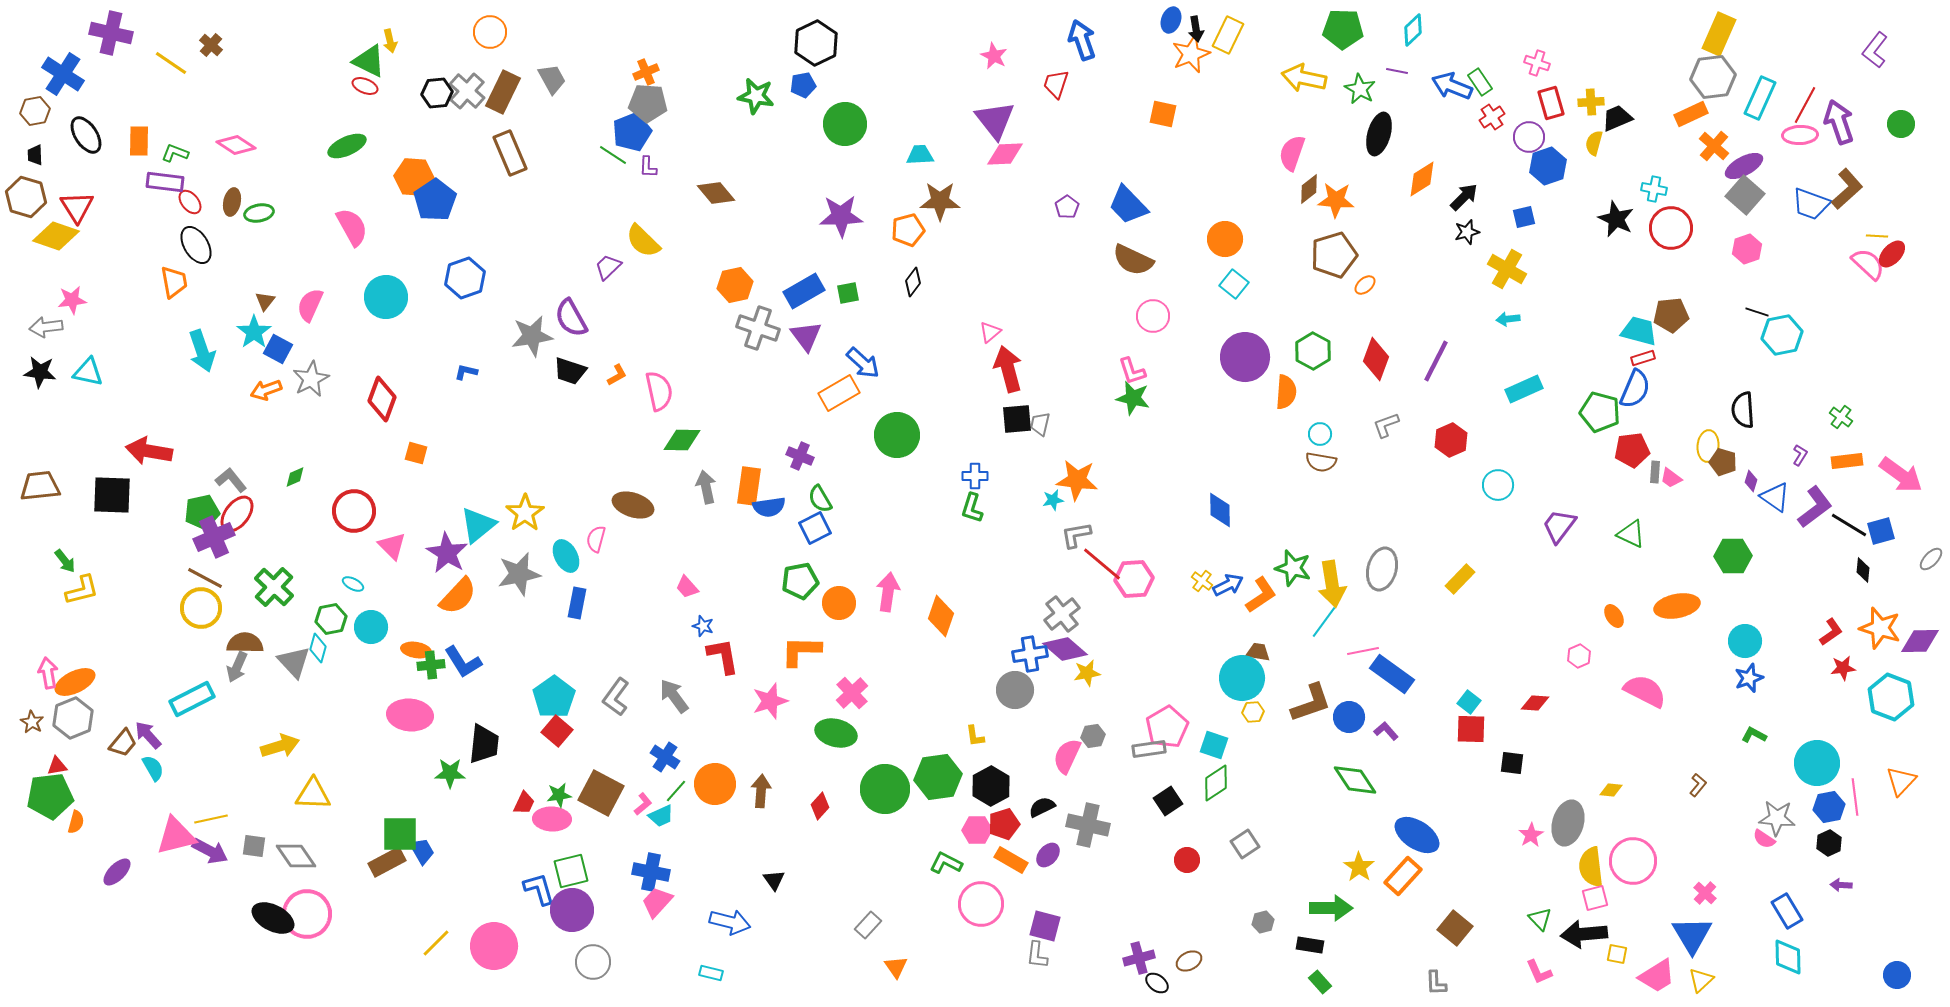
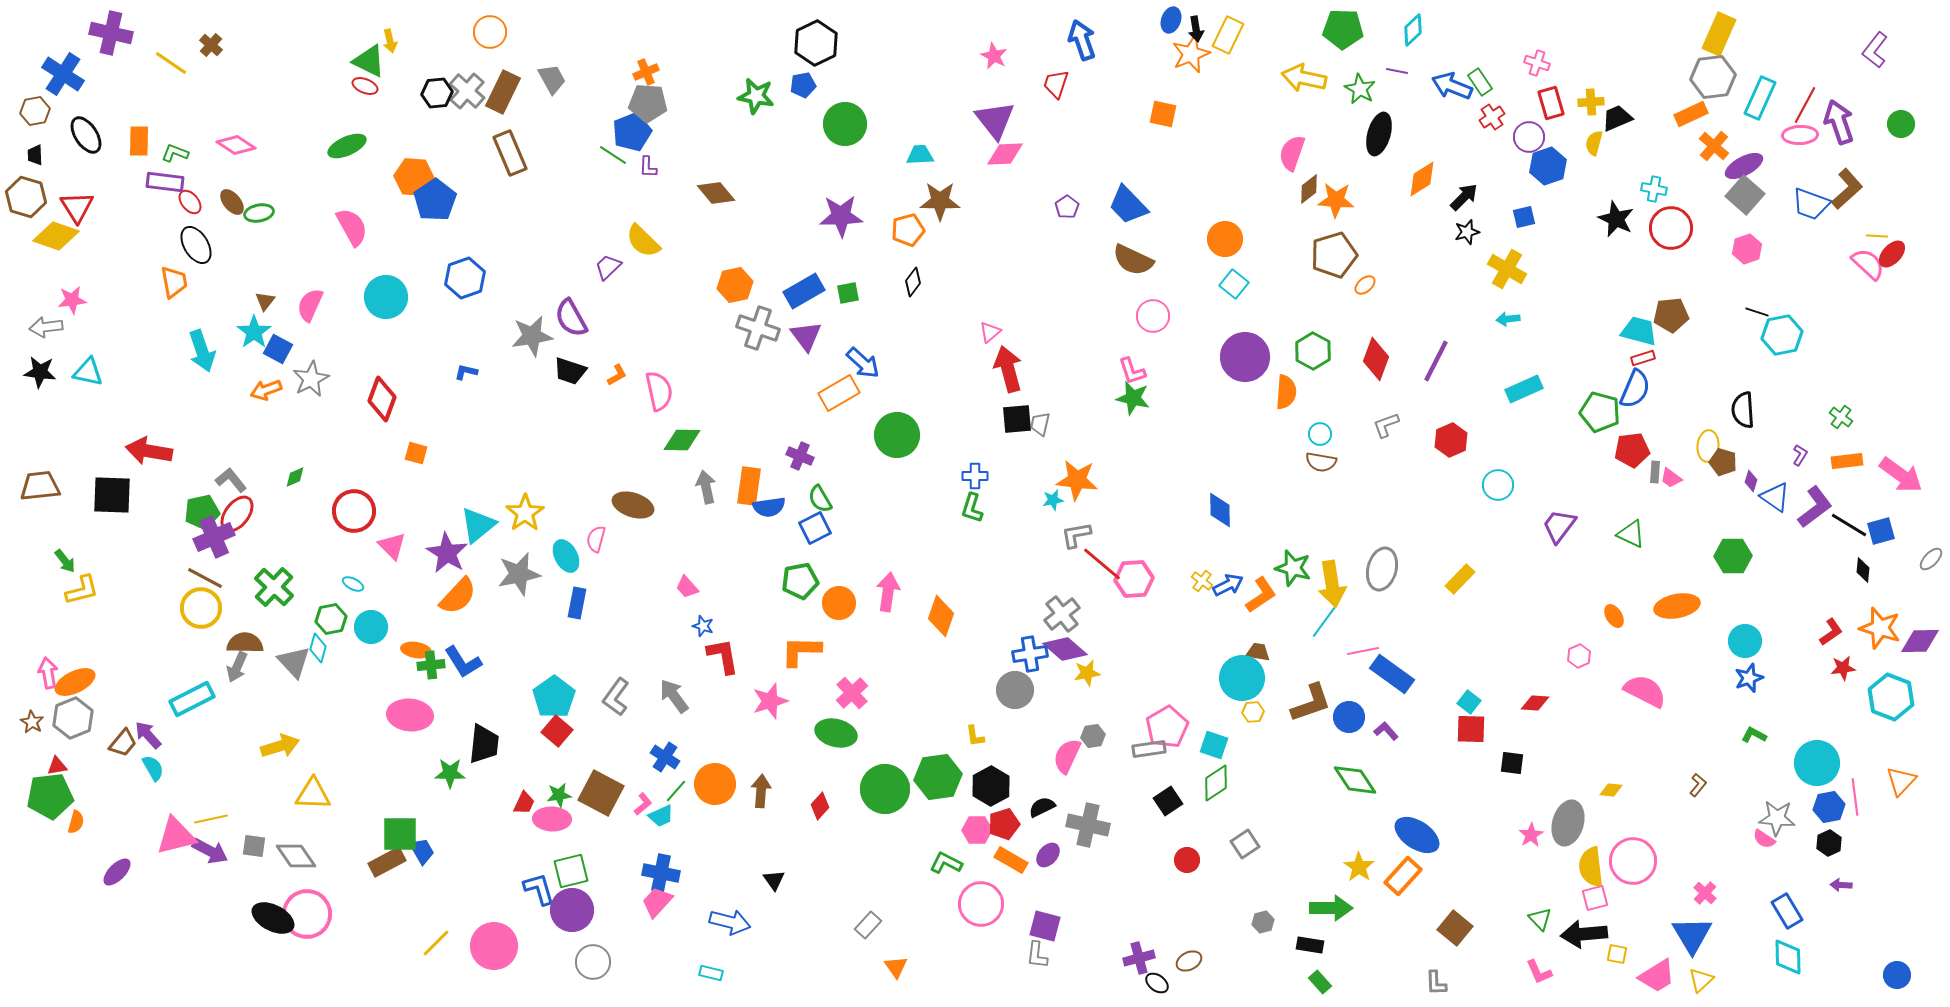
brown ellipse at (232, 202): rotated 52 degrees counterclockwise
blue cross at (651, 872): moved 10 px right, 1 px down
